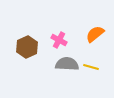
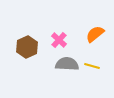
pink cross: rotated 14 degrees clockwise
yellow line: moved 1 px right, 1 px up
